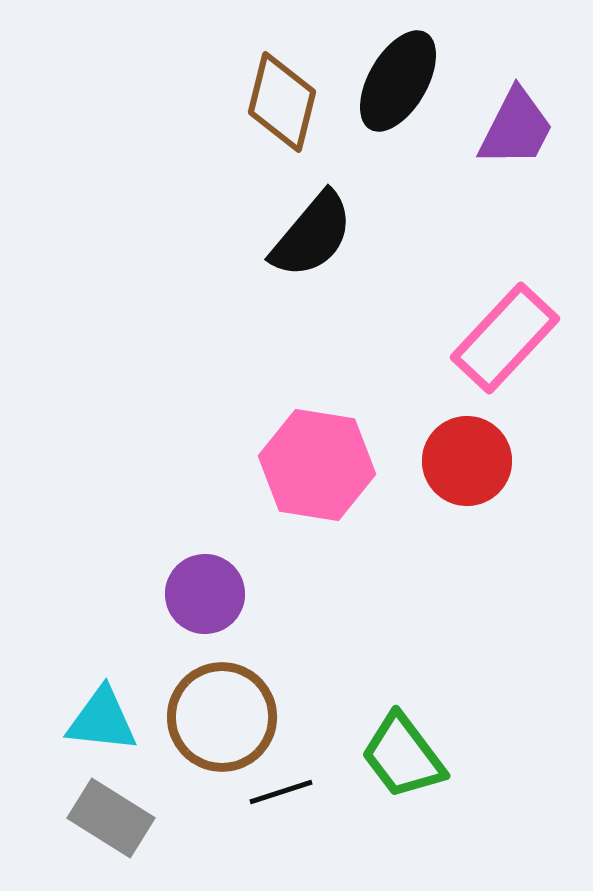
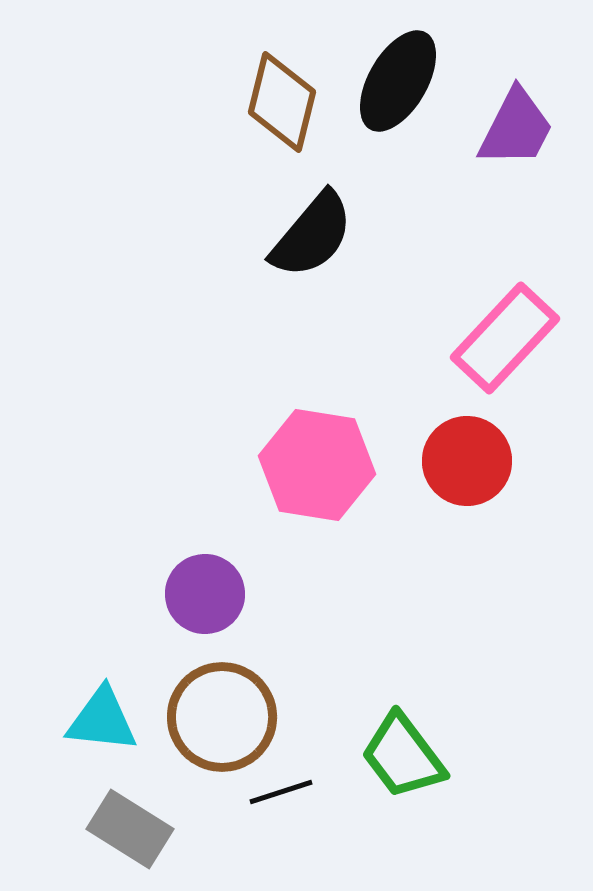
gray rectangle: moved 19 px right, 11 px down
